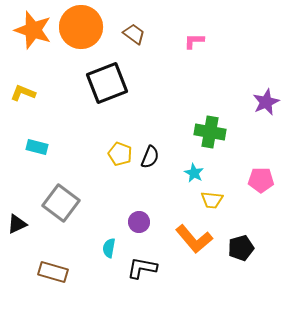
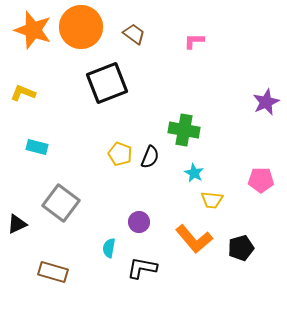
green cross: moved 26 px left, 2 px up
